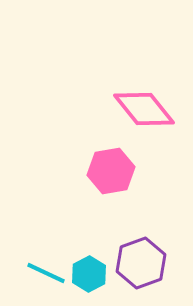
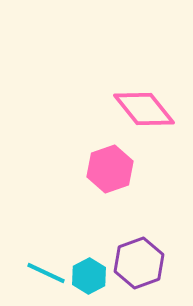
pink hexagon: moved 1 px left, 2 px up; rotated 9 degrees counterclockwise
purple hexagon: moved 2 px left
cyan hexagon: moved 2 px down
